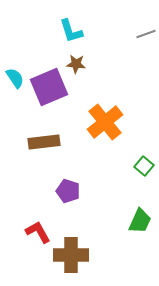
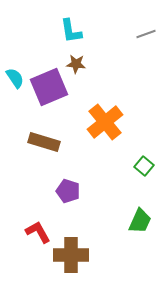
cyan L-shape: rotated 8 degrees clockwise
brown rectangle: rotated 24 degrees clockwise
